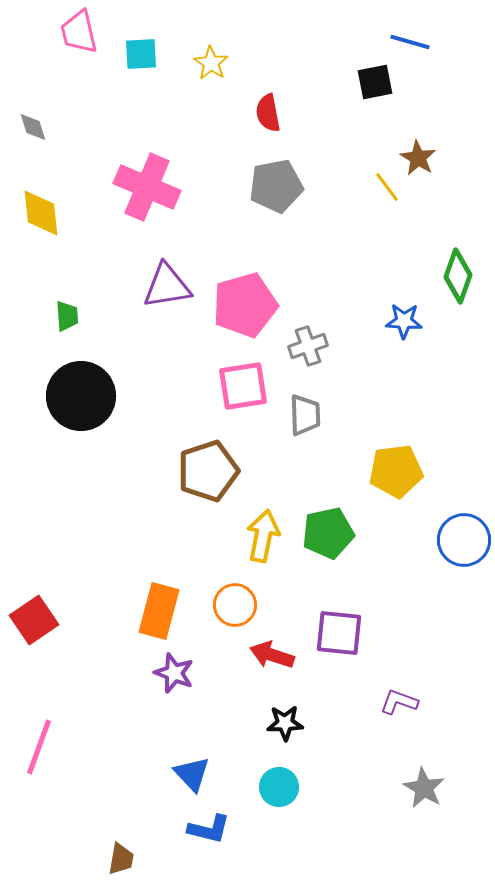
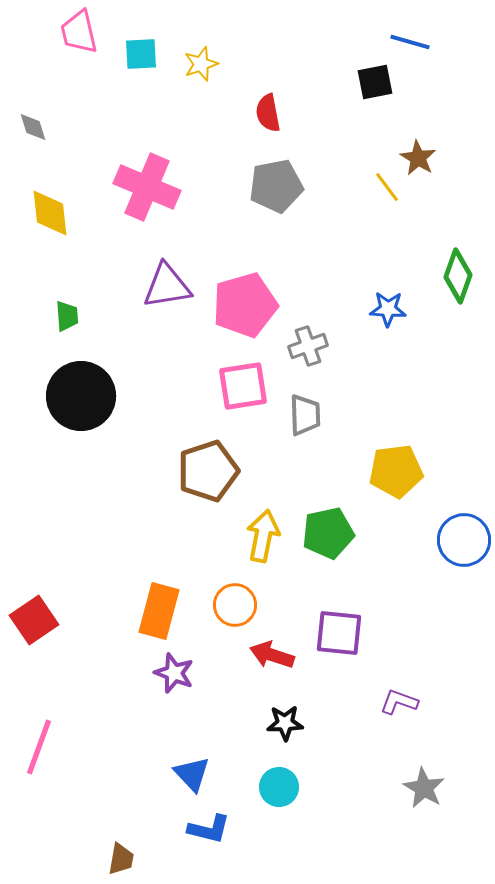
yellow star: moved 10 px left, 1 px down; rotated 20 degrees clockwise
yellow diamond: moved 9 px right
blue star: moved 16 px left, 12 px up
